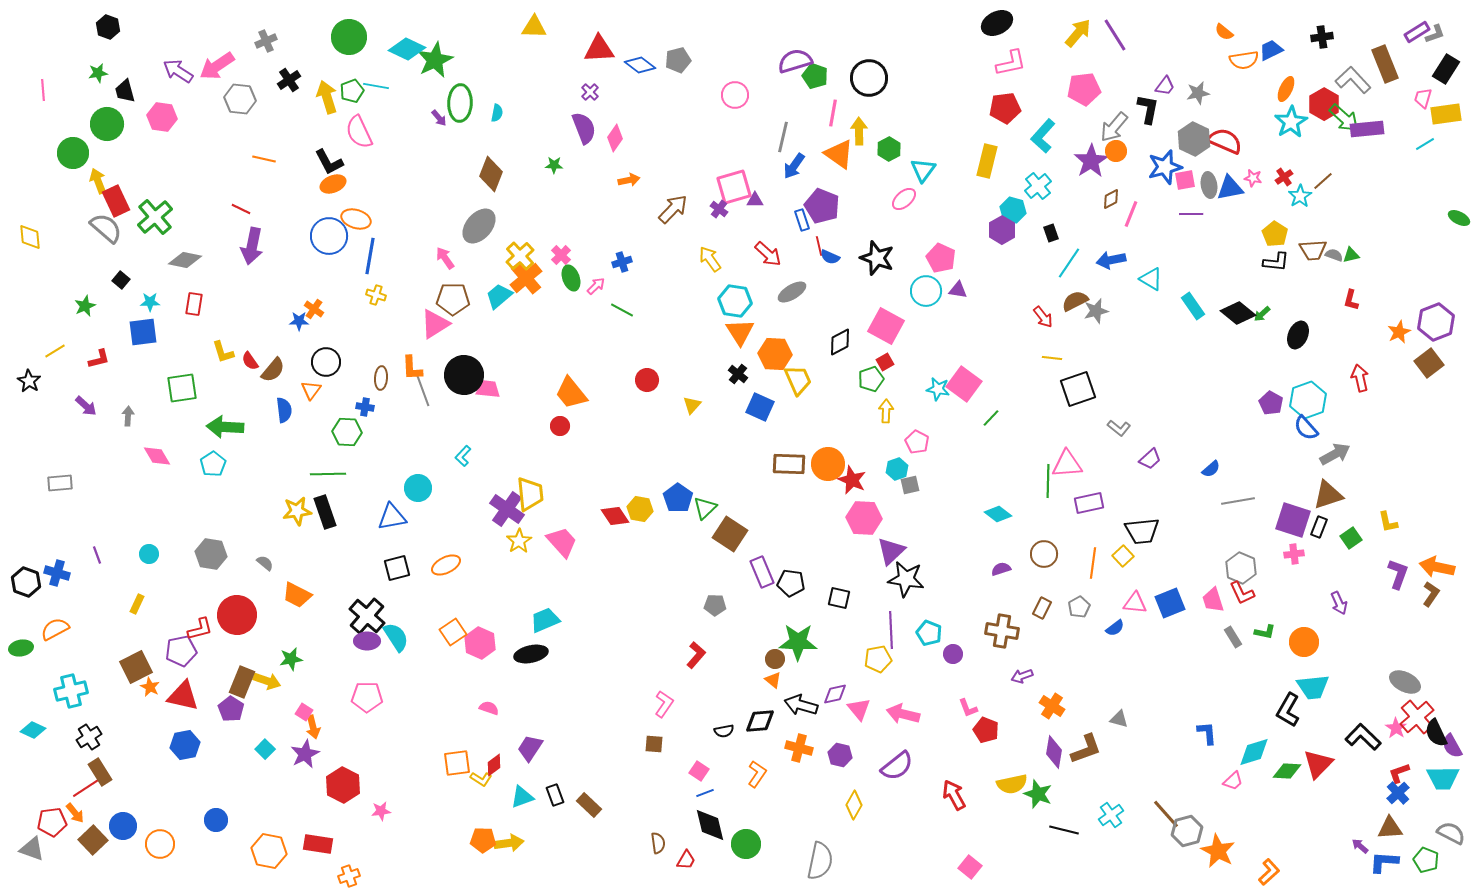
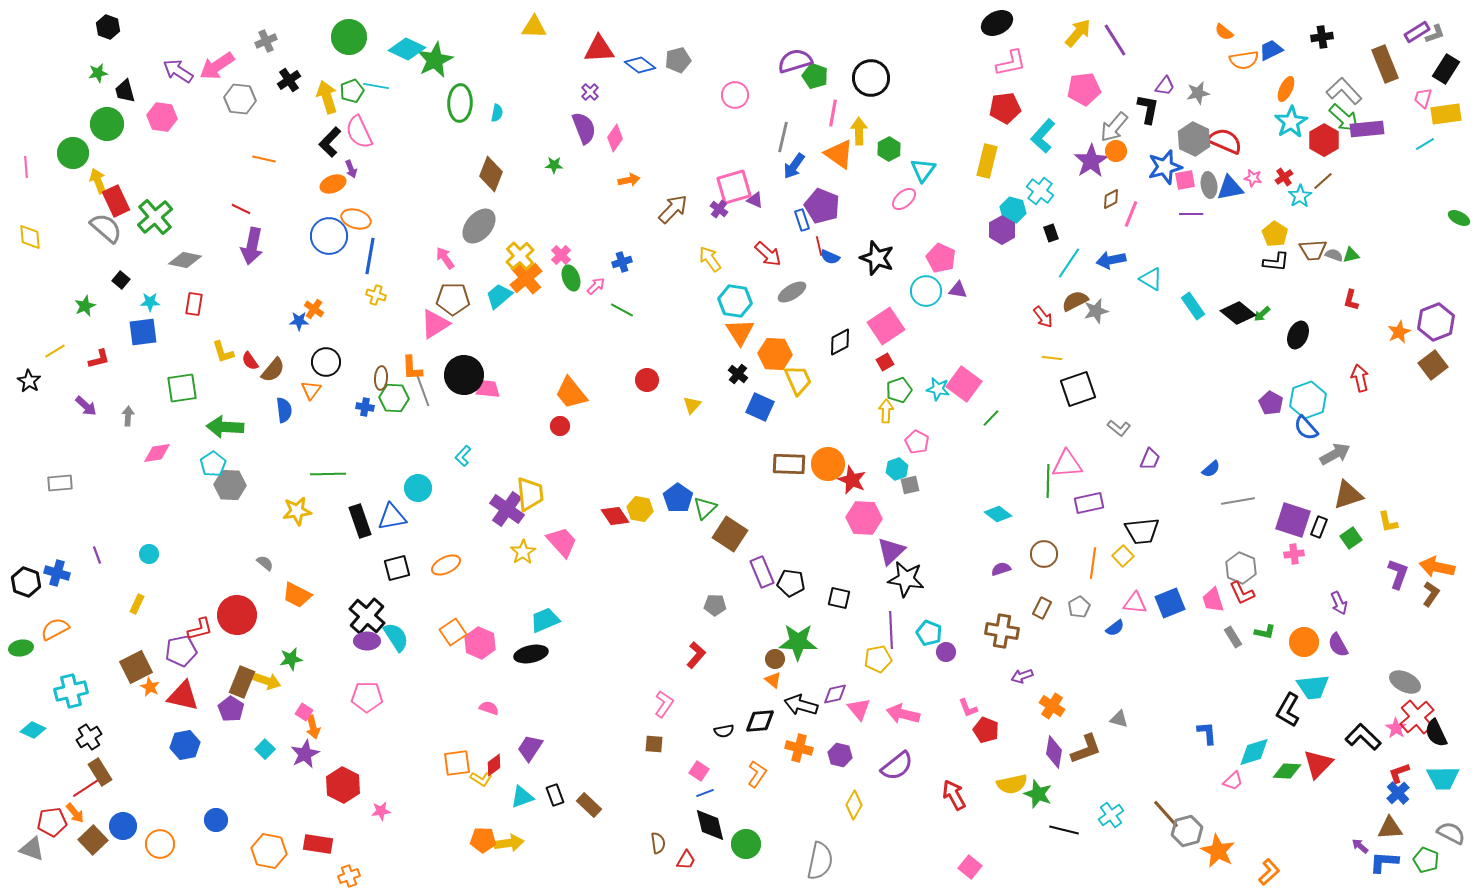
purple line at (1115, 35): moved 5 px down
black circle at (869, 78): moved 2 px right
gray L-shape at (1353, 80): moved 9 px left, 11 px down
pink line at (43, 90): moved 17 px left, 77 px down
red hexagon at (1324, 104): moved 36 px down
purple arrow at (439, 118): moved 88 px left, 51 px down; rotated 18 degrees clockwise
black L-shape at (329, 162): moved 1 px right, 20 px up; rotated 72 degrees clockwise
cyan cross at (1038, 186): moved 2 px right, 5 px down; rotated 12 degrees counterclockwise
purple triangle at (755, 200): rotated 24 degrees clockwise
pink square at (886, 326): rotated 27 degrees clockwise
brown square at (1429, 363): moved 4 px right, 2 px down
green pentagon at (871, 379): moved 28 px right, 11 px down
green hexagon at (347, 432): moved 47 px right, 34 px up
pink diamond at (157, 456): moved 3 px up; rotated 68 degrees counterclockwise
purple trapezoid at (1150, 459): rotated 25 degrees counterclockwise
brown triangle at (1328, 495): moved 20 px right
black rectangle at (325, 512): moved 35 px right, 9 px down
yellow star at (519, 541): moved 4 px right, 11 px down
gray hexagon at (211, 554): moved 19 px right, 69 px up; rotated 8 degrees counterclockwise
purple circle at (953, 654): moved 7 px left, 2 px up
purple semicircle at (1452, 746): moved 114 px left, 101 px up
